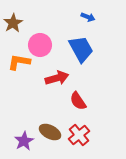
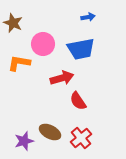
blue arrow: rotated 32 degrees counterclockwise
brown star: rotated 18 degrees counterclockwise
pink circle: moved 3 px right, 1 px up
blue trapezoid: rotated 108 degrees clockwise
orange L-shape: moved 1 px down
red arrow: moved 5 px right
red cross: moved 2 px right, 3 px down
purple star: rotated 12 degrees clockwise
